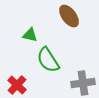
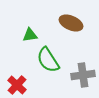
brown ellipse: moved 2 px right, 7 px down; rotated 30 degrees counterclockwise
green triangle: rotated 21 degrees counterclockwise
gray cross: moved 8 px up
